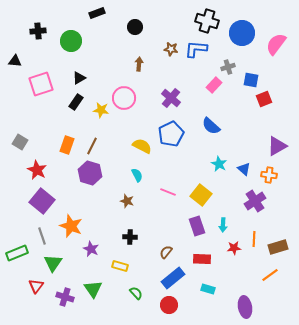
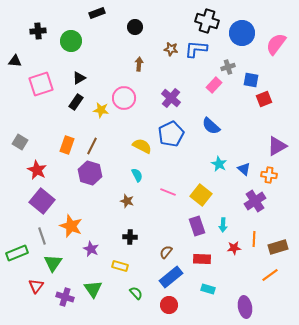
blue rectangle at (173, 278): moved 2 px left, 1 px up
